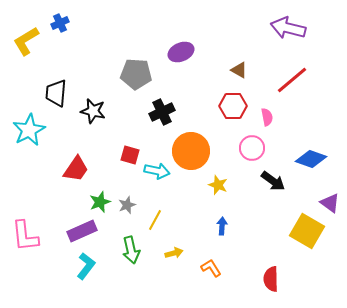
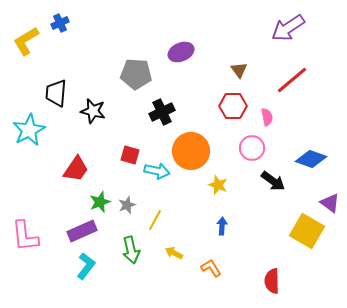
purple arrow: rotated 48 degrees counterclockwise
brown triangle: rotated 24 degrees clockwise
yellow arrow: rotated 138 degrees counterclockwise
red semicircle: moved 1 px right, 2 px down
